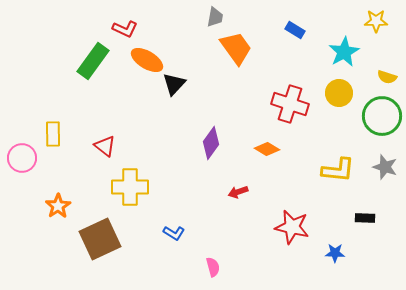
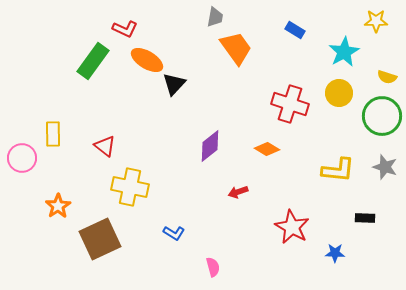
purple diamond: moved 1 px left, 3 px down; rotated 16 degrees clockwise
yellow cross: rotated 12 degrees clockwise
red star: rotated 16 degrees clockwise
